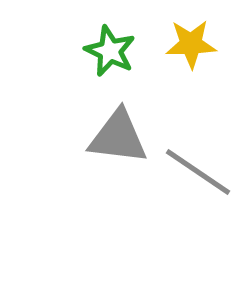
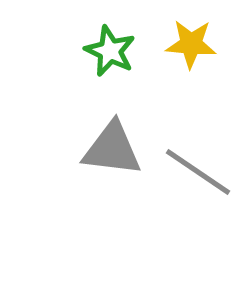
yellow star: rotated 6 degrees clockwise
gray triangle: moved 6 px left, 12 px down
